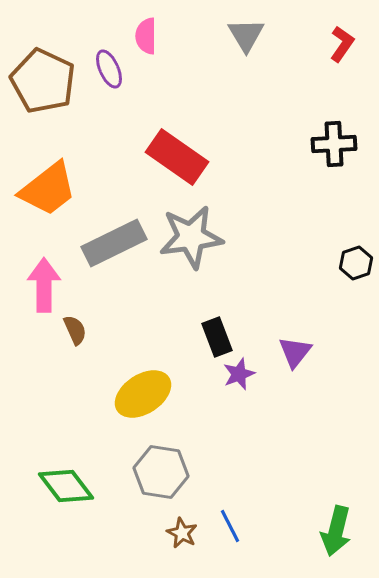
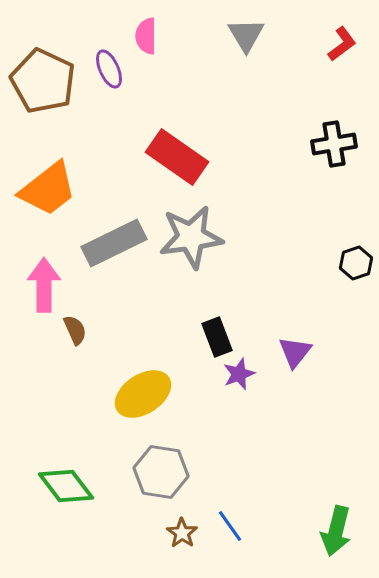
red L-shape: rotated 18 degrees clockwise
black cross: rotated 6 degrees counterclockwise
blue line: rotated 8 degrees counterclockwise
brown star: rotated 8 degrees clockwise
